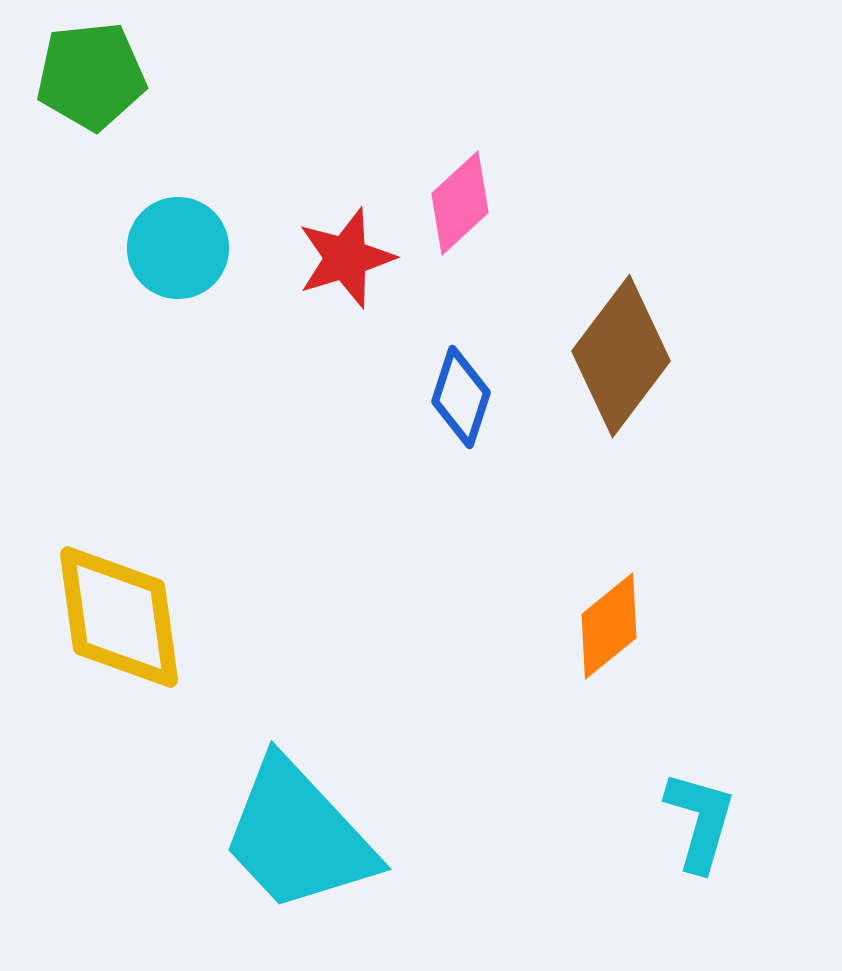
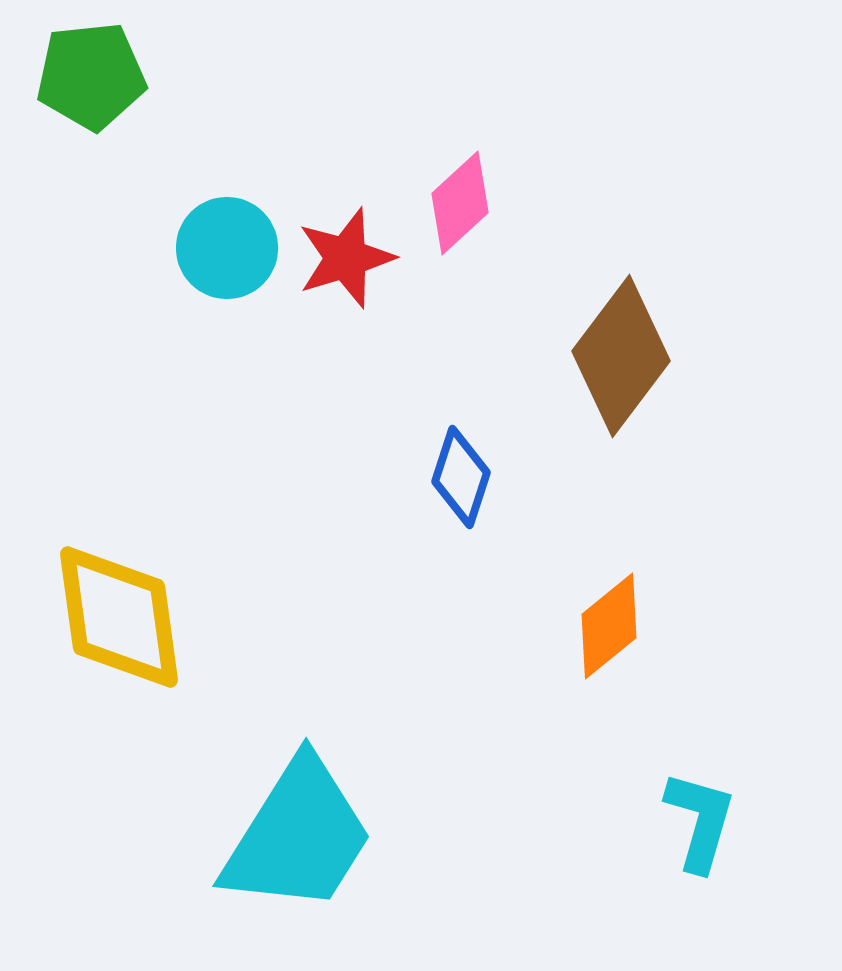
cyan circle: moved 49 px right
blue diamond: moved 80 px down
cyan trapezoid: rotated 105 degrees counterclockwise
